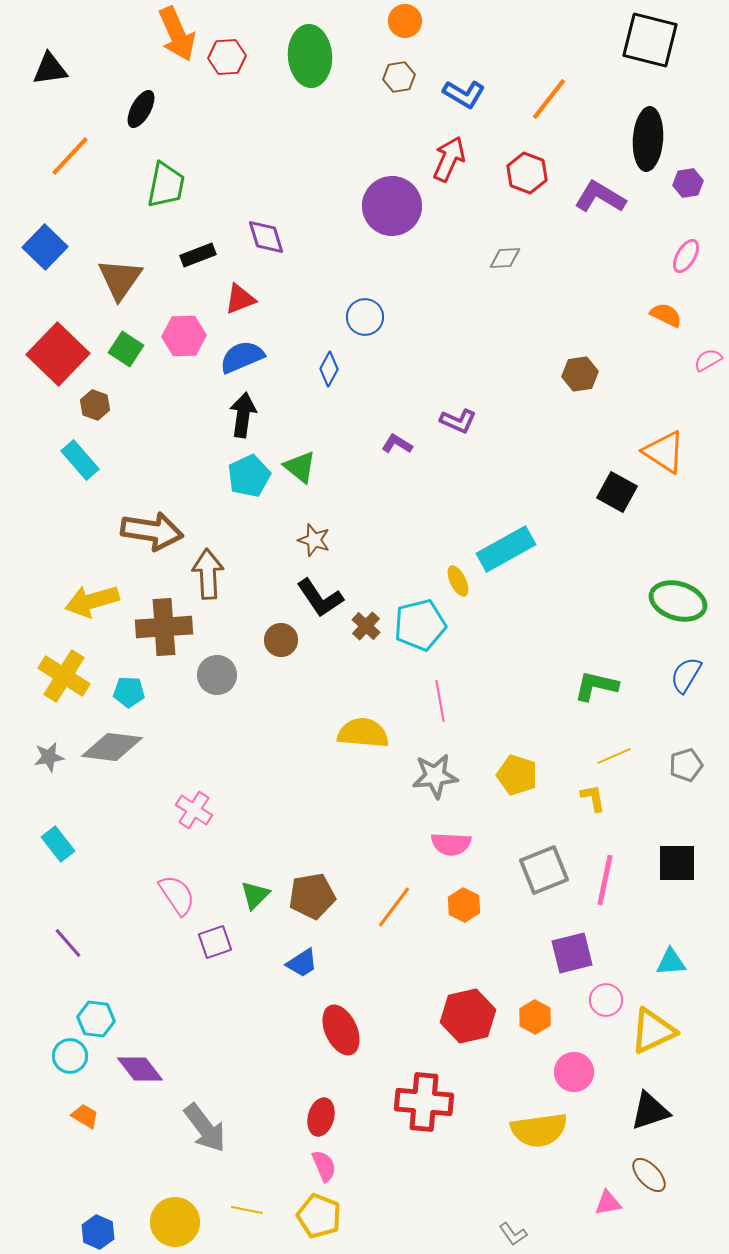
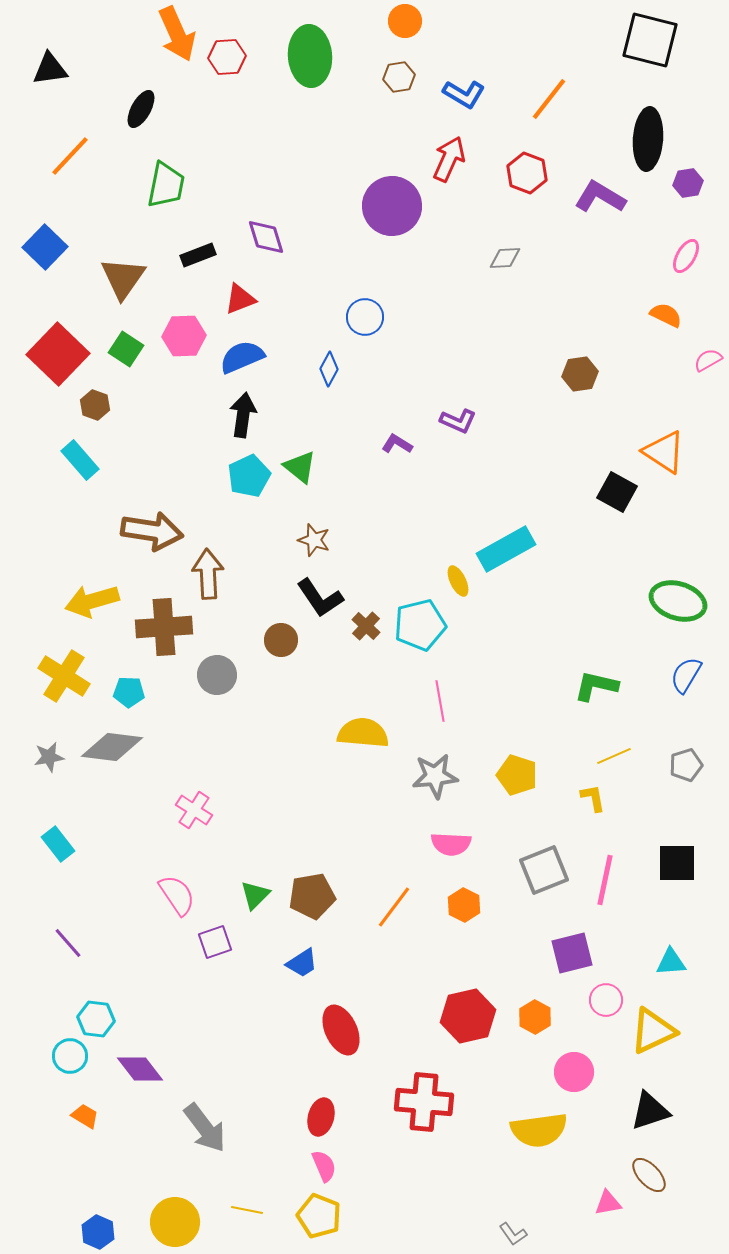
brown triangle at (120, 279): moved 3 px right, 1 px up
